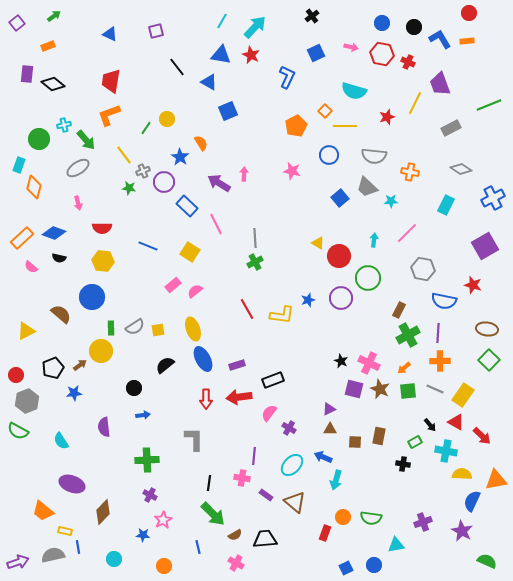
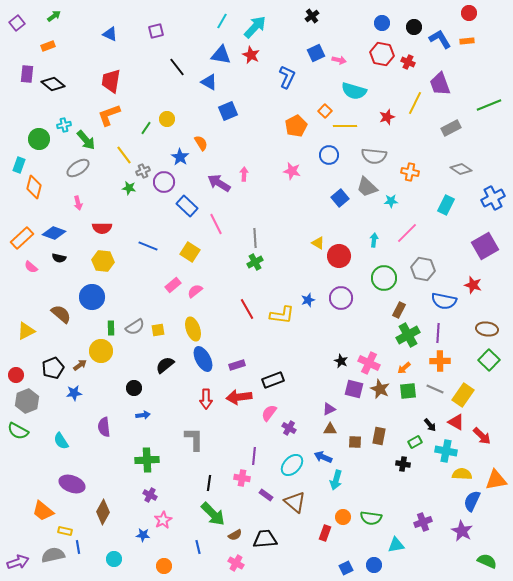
pink arrow at (351, 47): moved 12 px left, 13 px down
green circle at (368, 278): moved 16 px right
brown diamond at (103, 512): rotated 15 degrees counterclockwise
